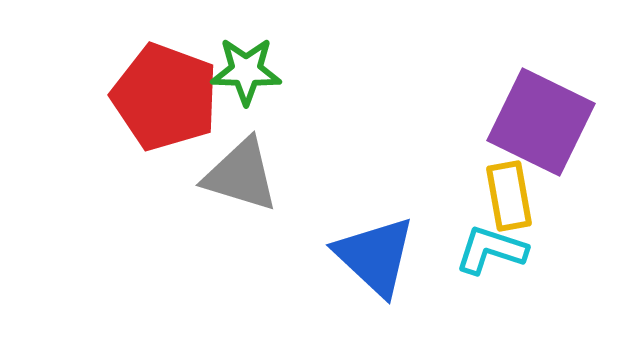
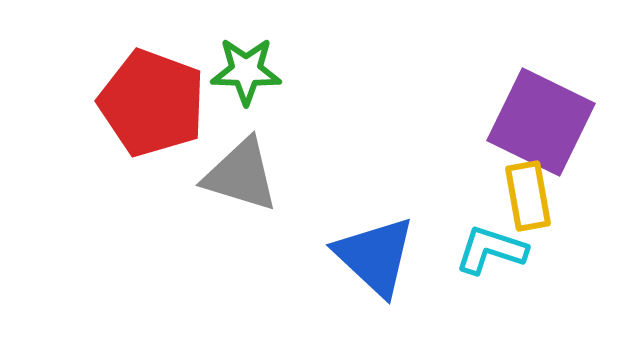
red pentagon: moved 13 px left, 6 px down
yellow rectangle: moved 19 px right
